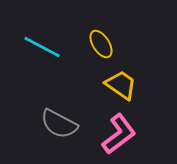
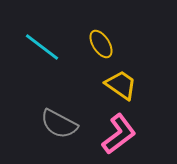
cyan line: rotated 9 degrees clockwise
